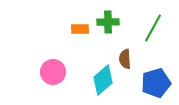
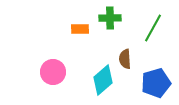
green cross: moved 2 px right, 4 px up
